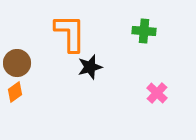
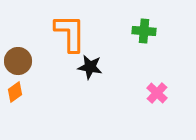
brown circle: moved 1 px right, 2 px up
black star: rotated 25 degrees clockwise
